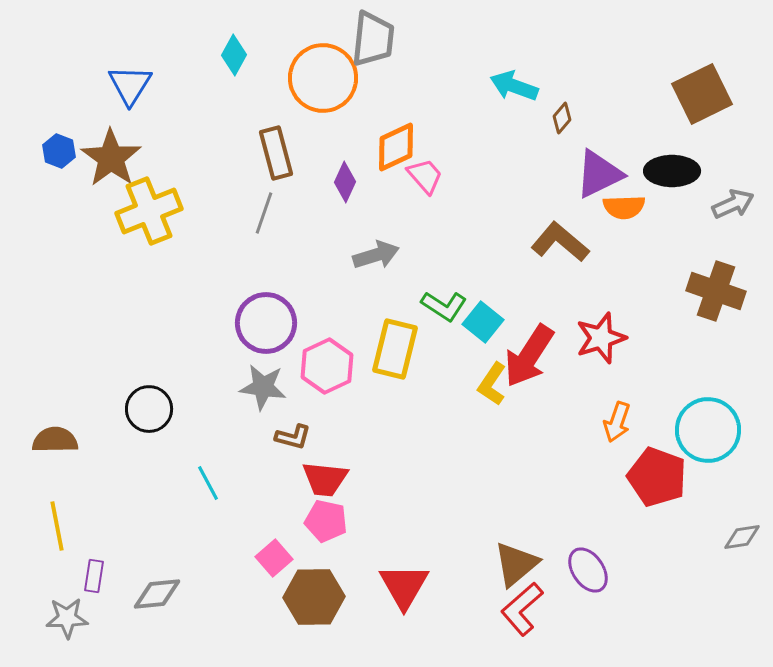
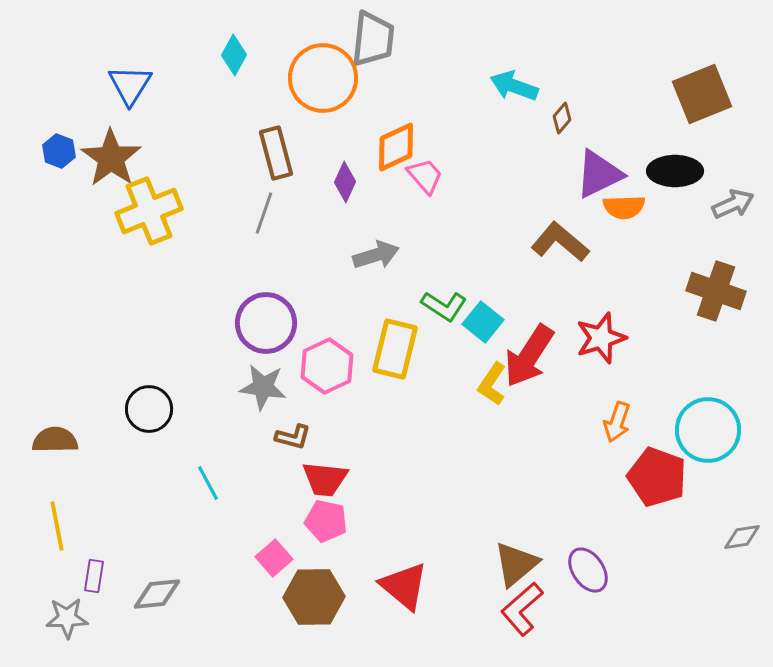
brown square at (702, 94): rotated 4 degrees clockwise
black ellipse at (672, 171): moved 3 px right
red triangle at (404, 586): rotated 20 degrees counterclockwise
